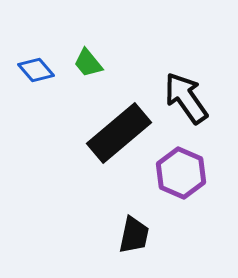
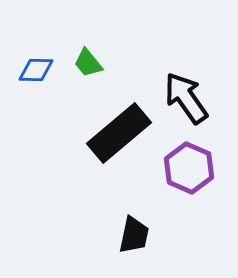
blue diamond: rotated 48 degrees counterclockwise
purple hexagon: moved 8 px right, 5 px up
